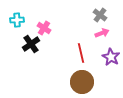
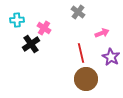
gray cross: moved 22 px left, 3 px up
brown circle: moved 4 px right, 3 px up
